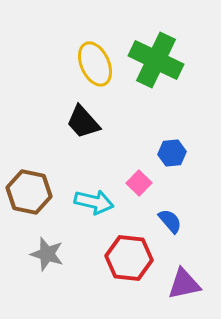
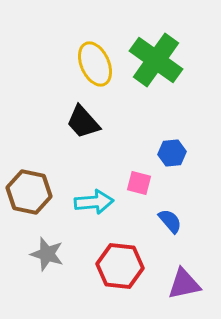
green cross: rotated 10 degrees clockwise
pink square: rotated 30 degrees counterclockwise
cyan arrow: rotated 18 degrees counterclockwise
red hexagon: moved 9 px left, 8 px down
